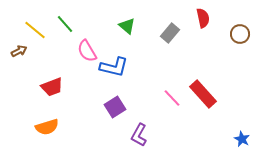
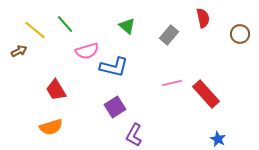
gray rectangle: moved 1 px left, 2 px down
pink semicircle: rotated 75 degrees counterclockwise
red trapezoid: moved 4 px right, 3 px down; rotated 80 degrees clockwise
red rectangle: moved 3 px right
pink line: moved 15 px up; rotated 60 degrees counterclockwise
orange semicircle: moved 4 px right
purple L-shape: moved 5 px left
blue star: moved 24 px left
